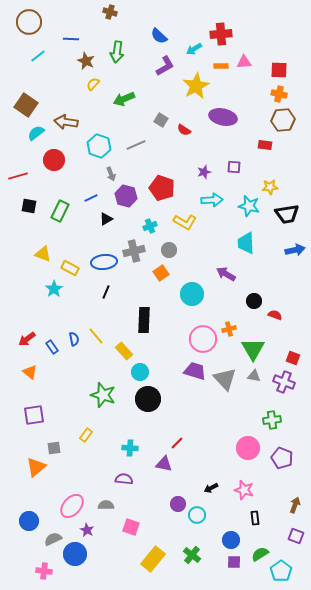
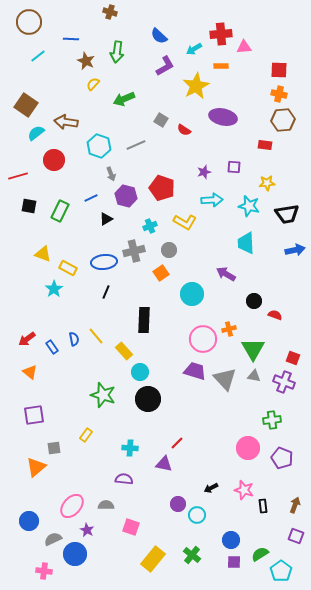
pink triangle at (244, 62): moved 15 px up
yellow star at (270, 187): moved 3 px left, 4 px up
yellow rectangle at (70, 268): moved 2 px left
black rectangle at (255, 518): moved 8 px right, 12 px up
